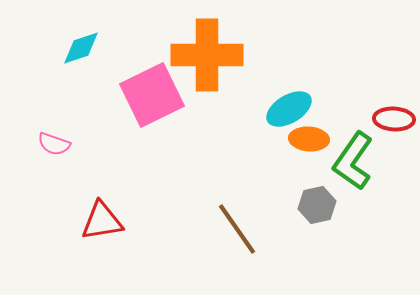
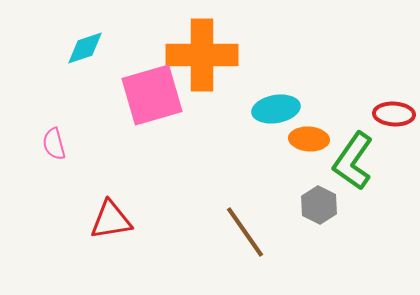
cyan diamond: moved 4 px right
orange cross: moved 5 px left
pink square: rotated 10 degrees clockwise
cyan ellipse: moved 13 px left; rotated 21 degrees clockwise
red ellipse: moved 5 px up
pink semicircle: rotated 56 degrees clockwise
gray hexagon: moved 2 px right; rotated 21 degrees counterclockwise
red triangle: moved 9 px right, 1 px up
brown line: moved 8 px right, 3 px down
